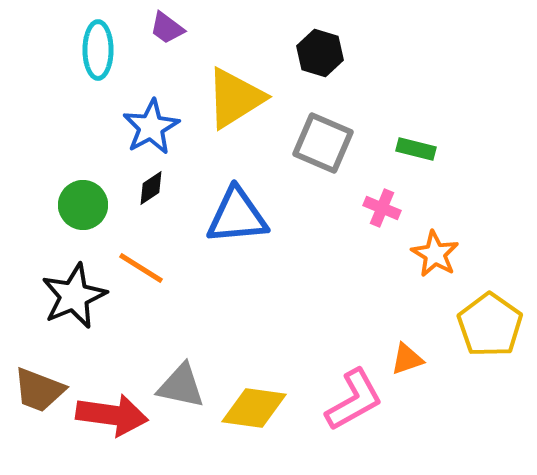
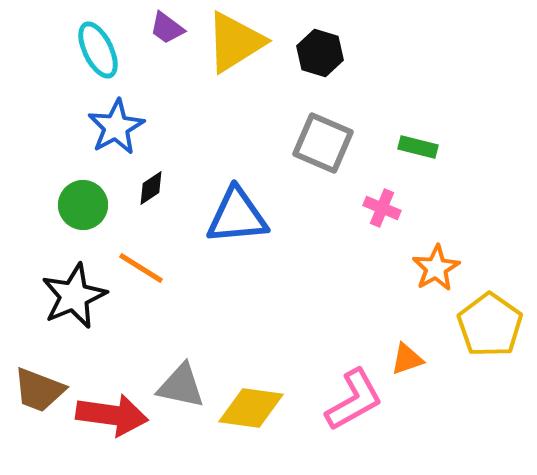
cyan ellipse: rotated 26 degrees counterclockwise
yellow triangle: moved 56 px up
blue star: moved 35 px left
green rectangle: moved 2 px right, 2 px up
orange star: moved 1 px right, 14 px down; rotated 12 degrees clockwise
yellow diamond: moved 3 px left
